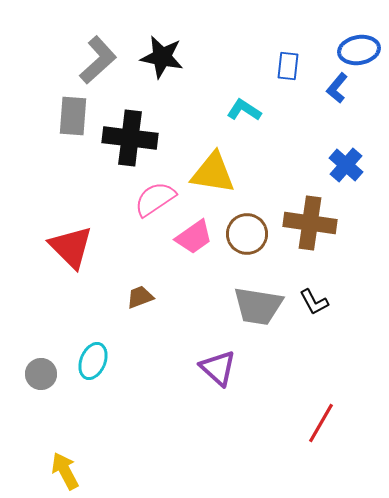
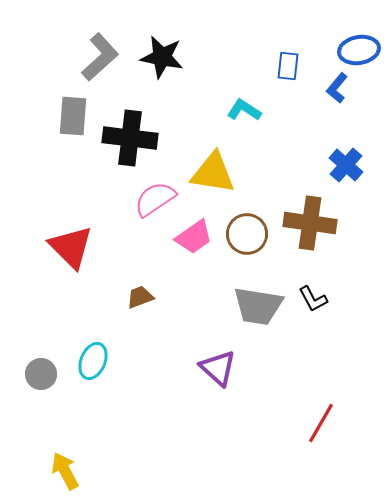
gray L-shape: moved 2 px right, 3 px up
black L-shape: moved 1 px left, 3 px up
